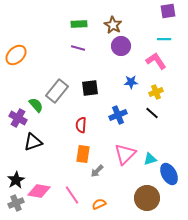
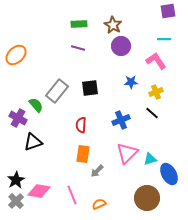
blue cross: moved 3 px right, 5 px down
pink triangle: moved 2 px right, 1 px up
pink line: rotated 12 degrees clockwise
gray cross: moved 2 px up; rotated 21 degrees counterclockwise
